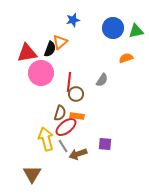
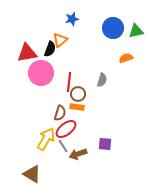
blue star: moved 1 px left, 1 px up
orange triangle: moved 2 px up
gray semicircle: rotated 16 degrees counterclockwise
brown circle: moved 2 px right
orange rectangle: moved 9 px up
red ellipse: moved 2 px down
yellow arrow: rotated 45 degrees clockwise
brown triangle: rotated 30 degrees counterclockwise
